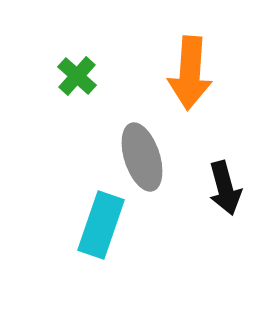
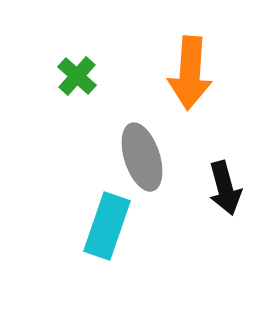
cyan rectangle: moved 6 px right, 1 px down
